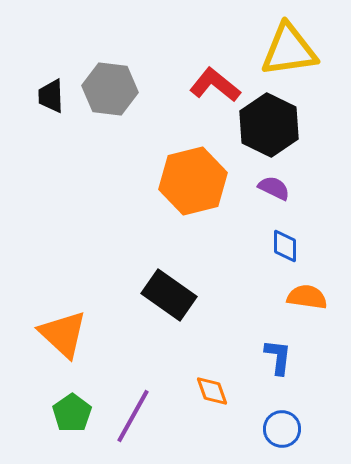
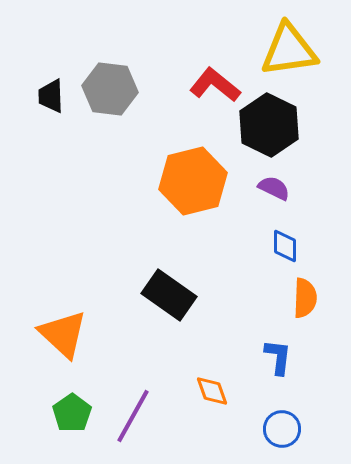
orange semicircle: moved 2 px left, 1 px down; rotated 84 degrees clockwise
